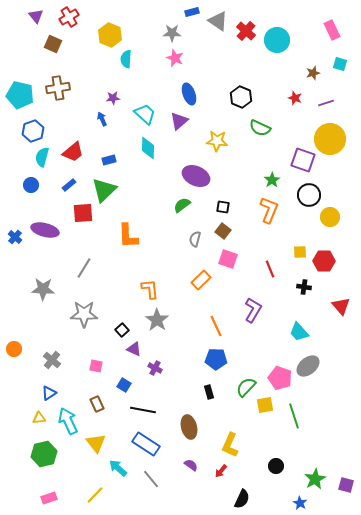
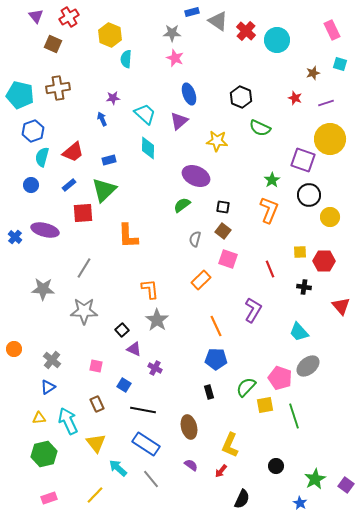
gray star at (84, 314): moved 3 px up
blue triangle at (49, 393): moved 1 px left, 6 px up
purple square at (346, 485): rotated 21 degrees clockwise
